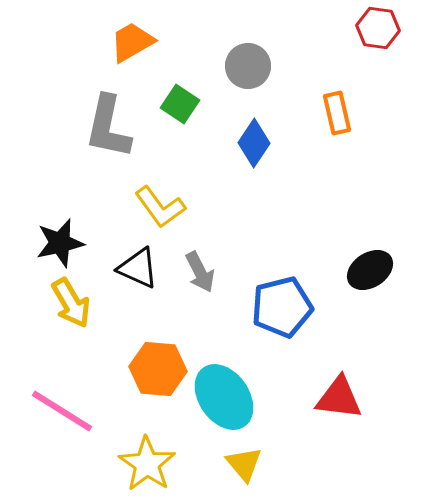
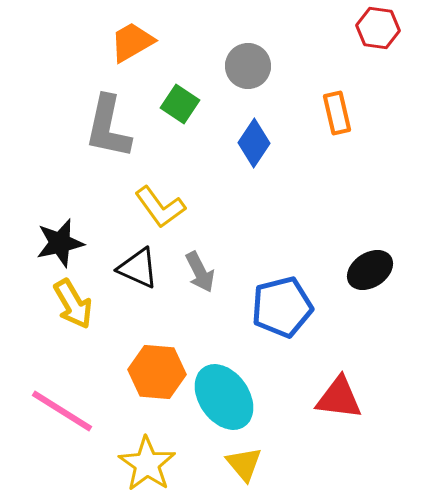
yellow arrow: moved 2 px right, 1 px down
orange hexagon: moved 1 px left, 3 px down
